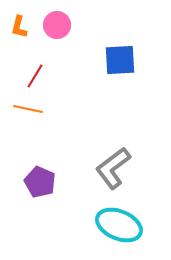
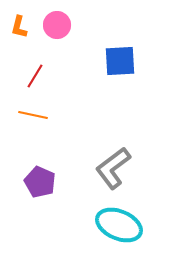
blue square: moved 1 px down
orange line: moved 5 px right, 6 px down
